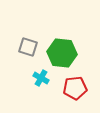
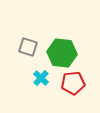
cyan cross: rotated 14 degrees clockwise
red pentagon: moved 2 px left, 5 px up
